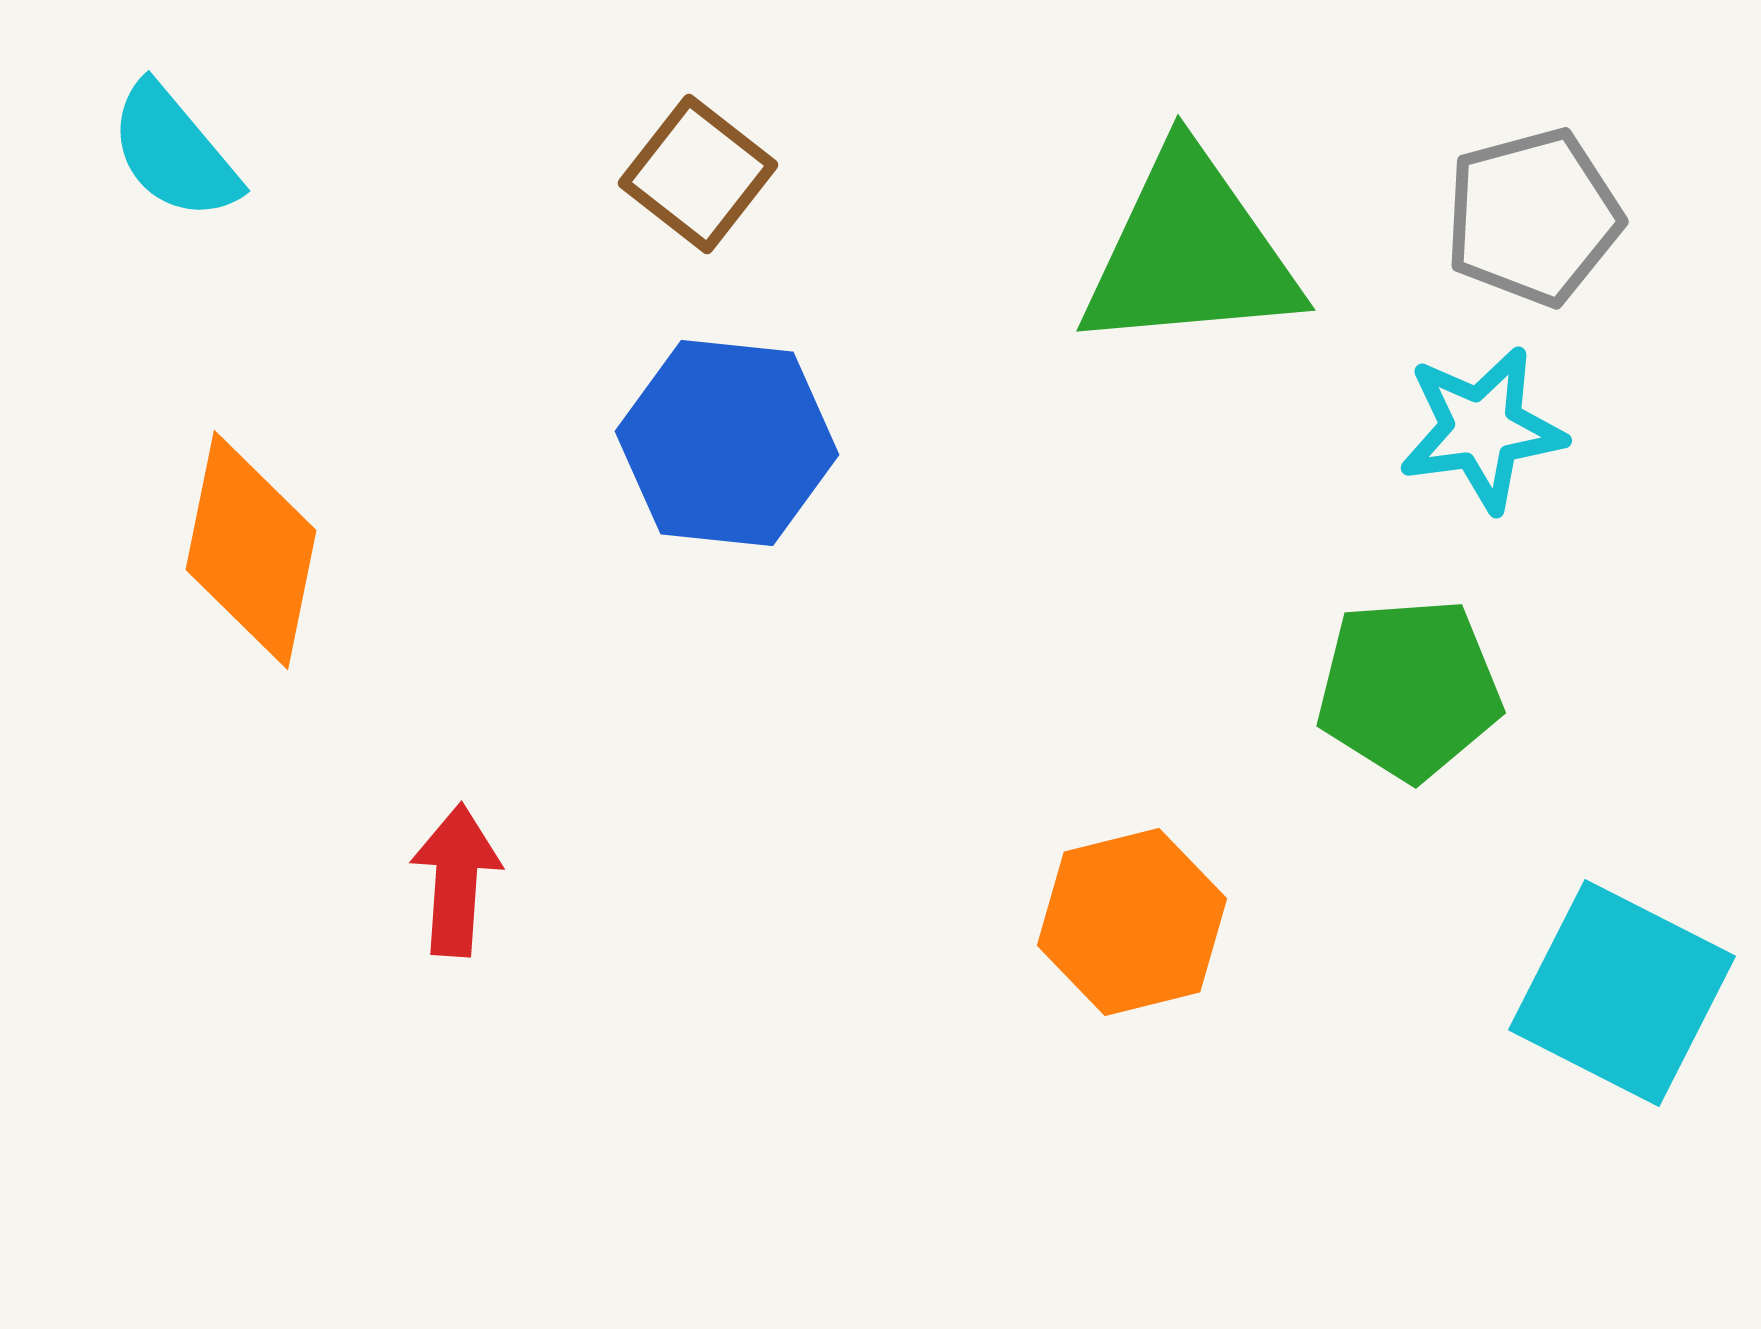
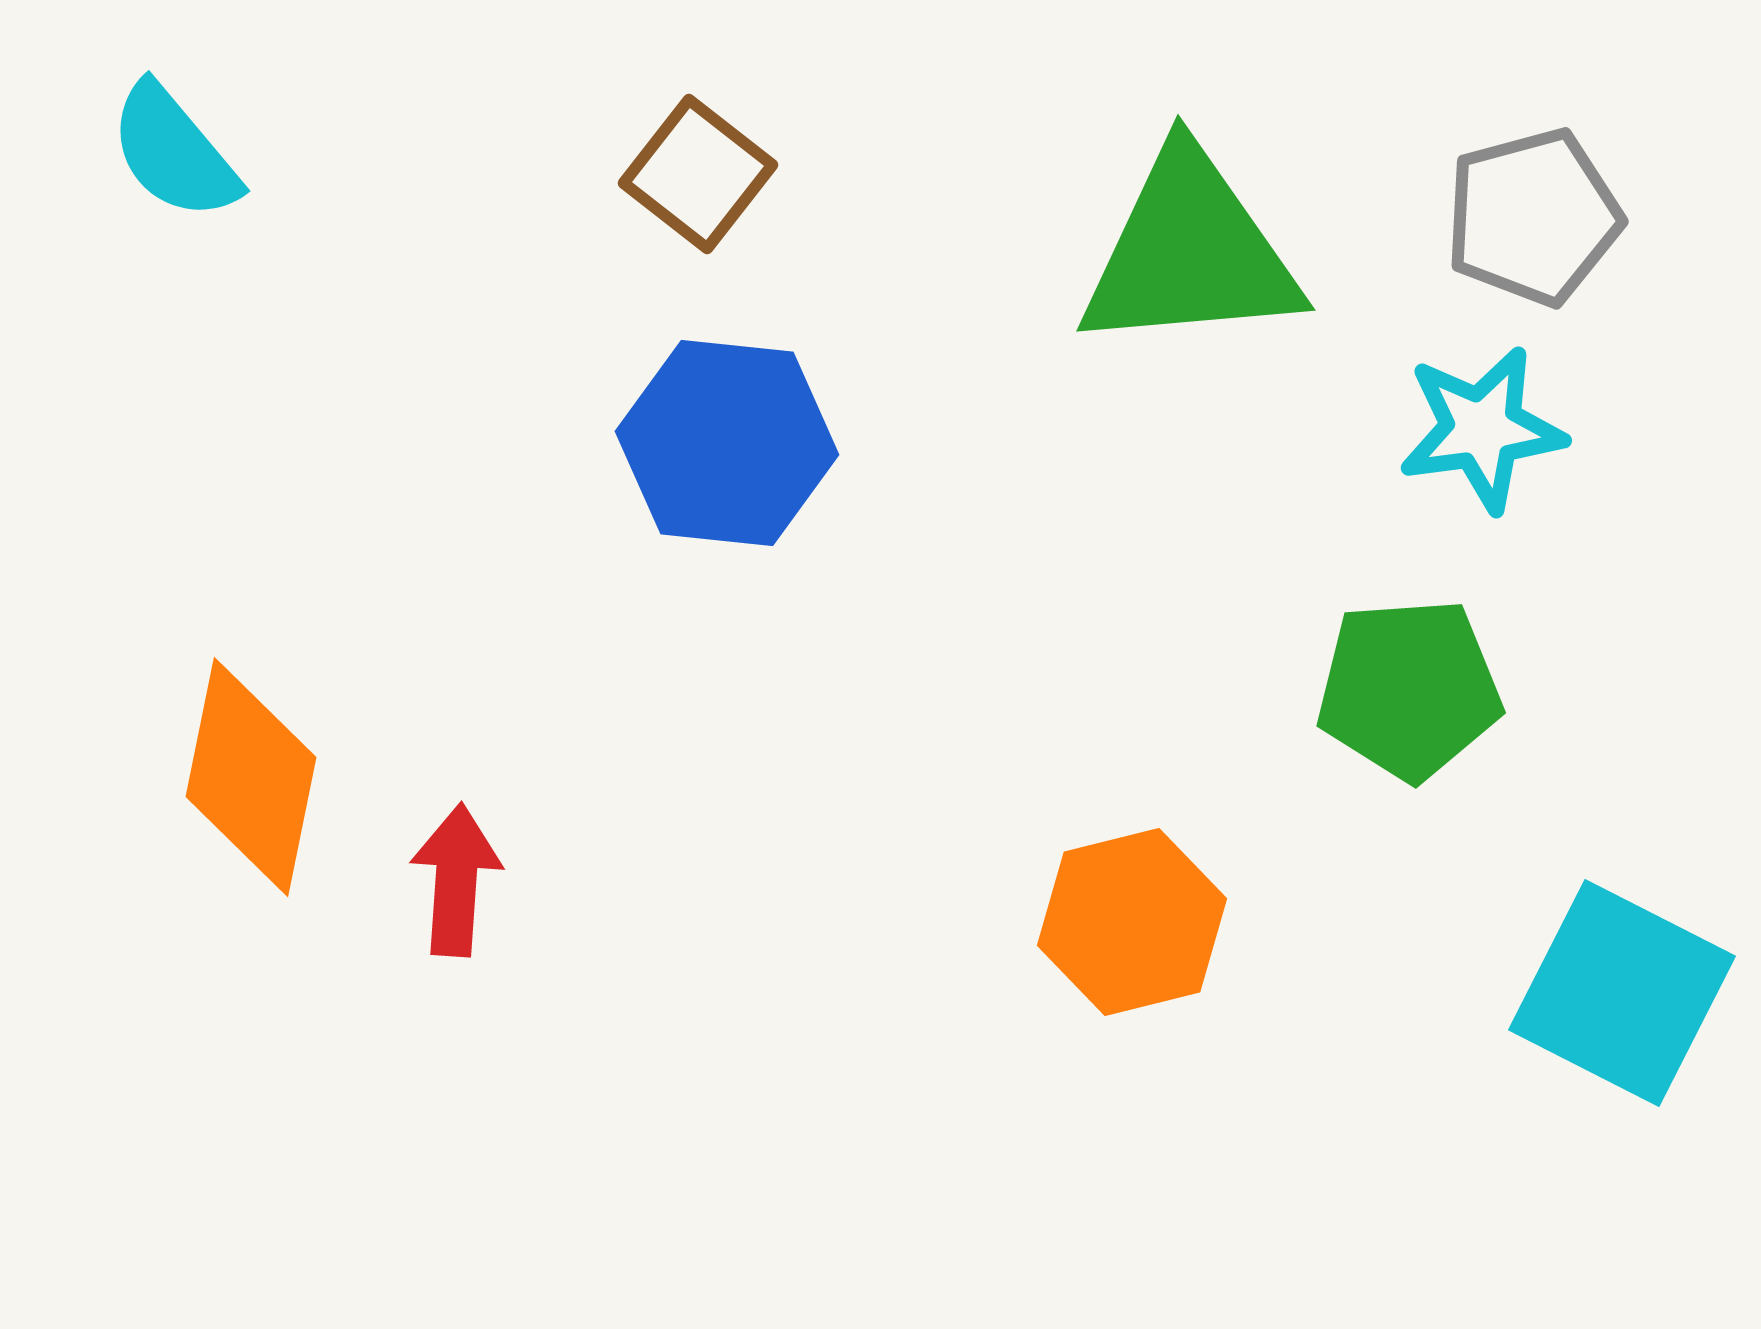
orange diamond: moved 227 px down
